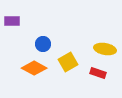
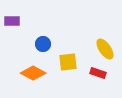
yellow ellipse: rotated 45 degrees clockwise
yellow square: rotated 24 degrees clockwise
orange diamond: moved 1 px left, 5 px down
